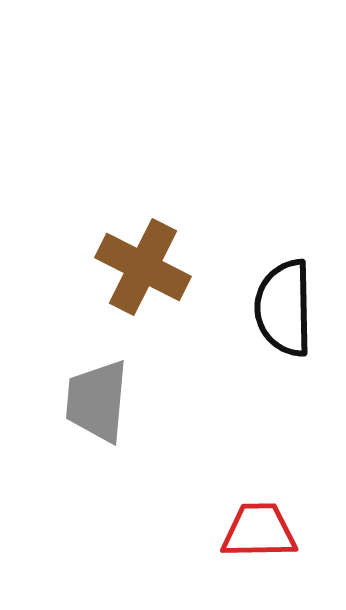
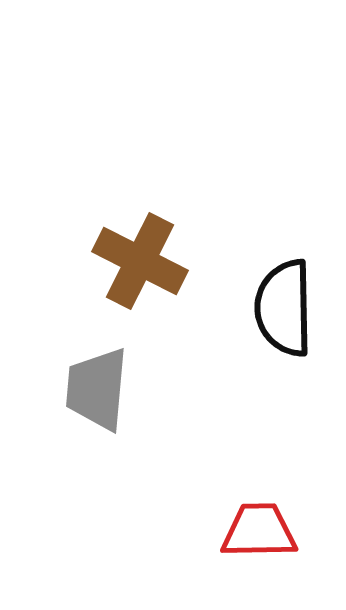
brown cross: moved 3 px left, 6 px up
gray trapezoid: moved 12 px up
